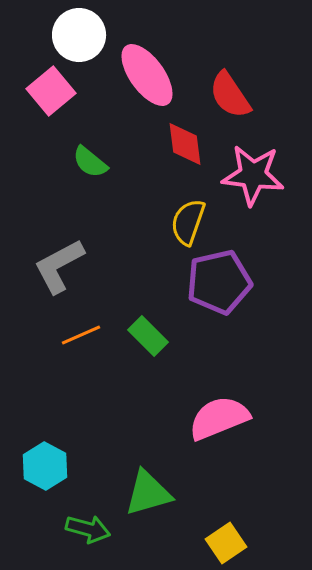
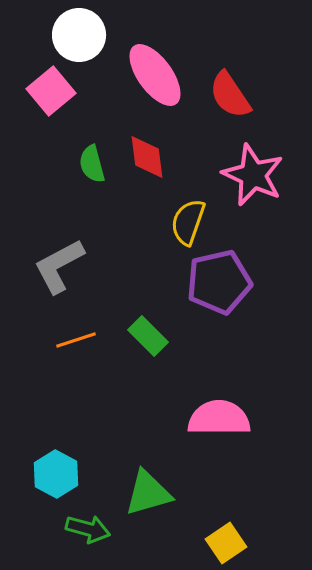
pink ellipse: moved 8 px right
red diamond: moved 38 px left, 13 px down
green semicircle: moved 2 px right, 2 px down; rotated 36 degrees clockwise
pink star: rotated 18 degrees clockwise
orange line: moved 5 px left, 5 px down; rotated 6 degrees clockwise
pink semicircle: rotated 22 degrees clockwise
cyan hexagon: moved 11 px right, 8 px down
